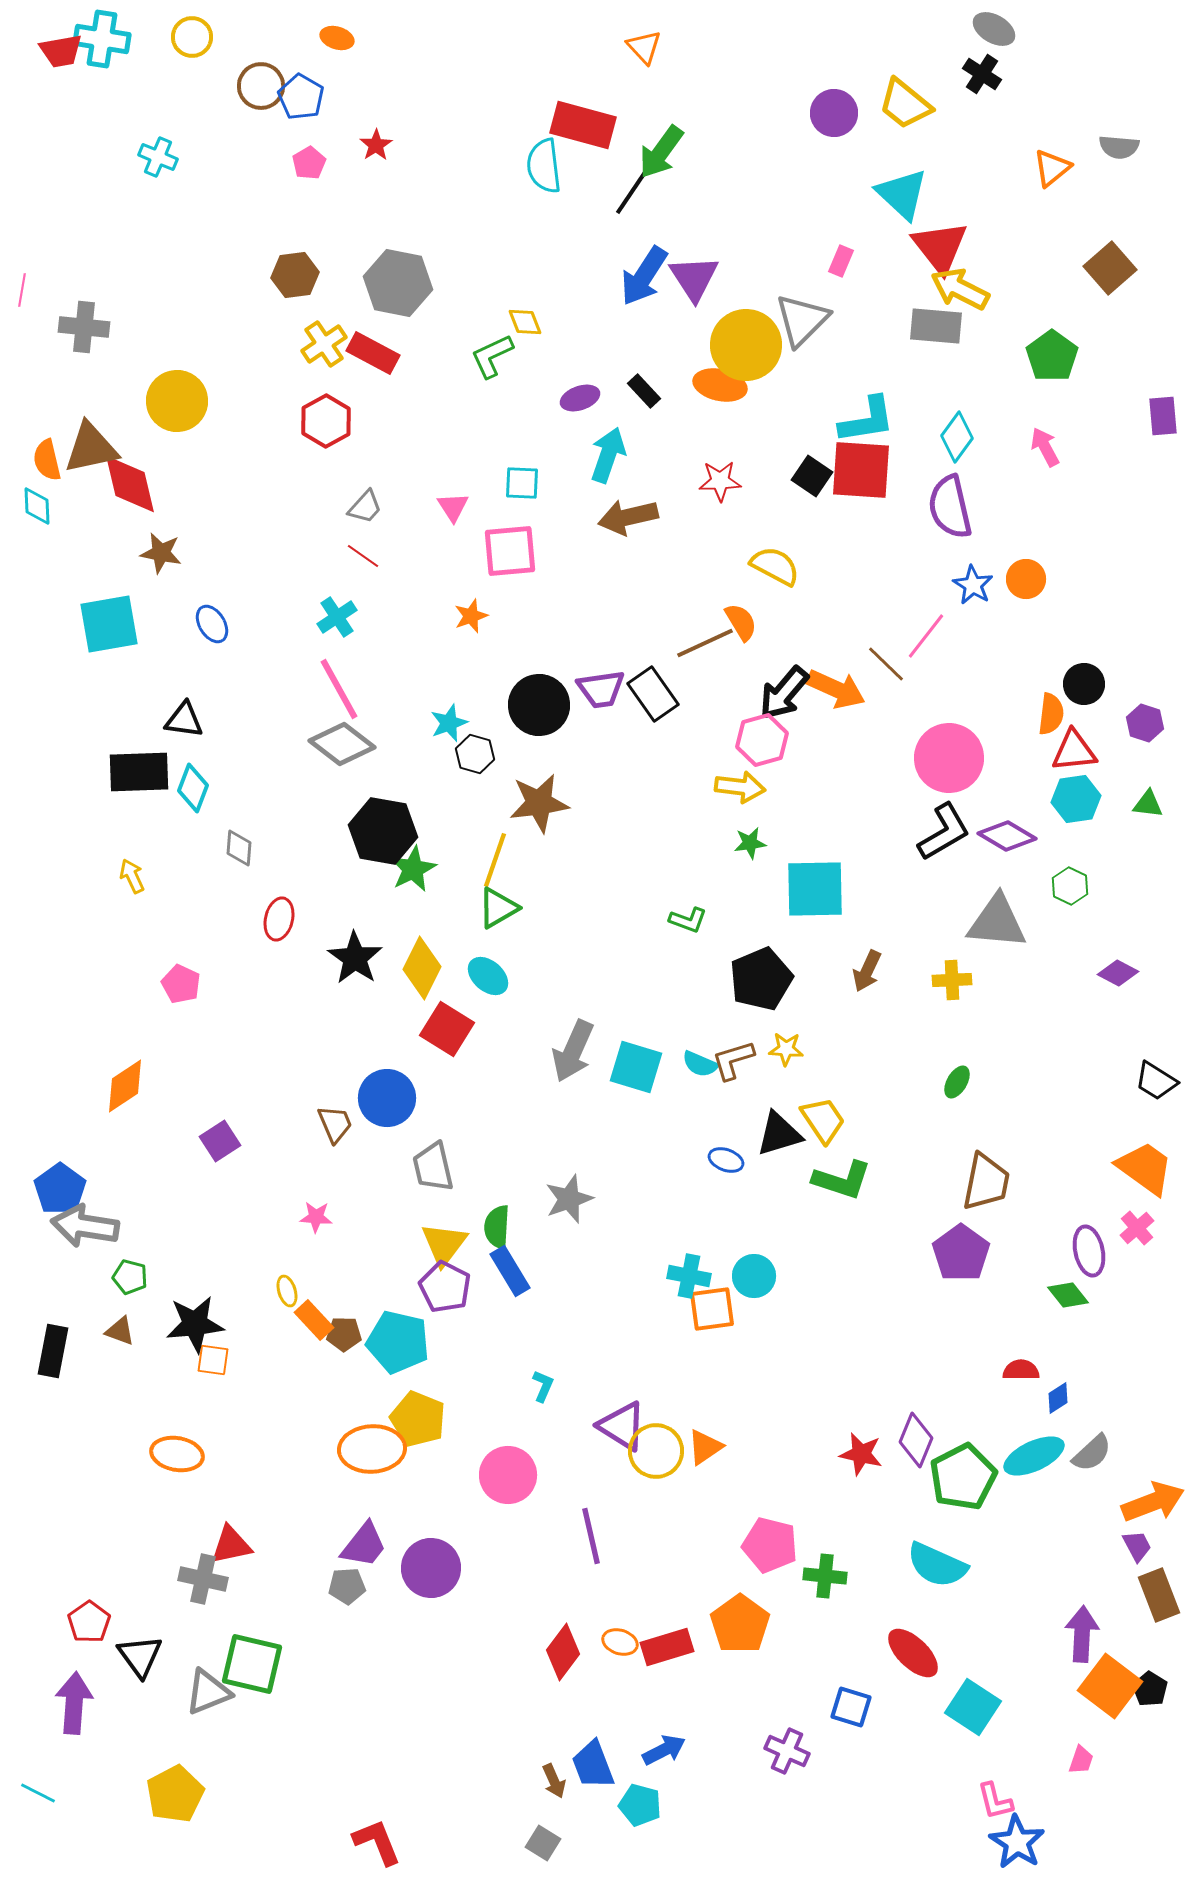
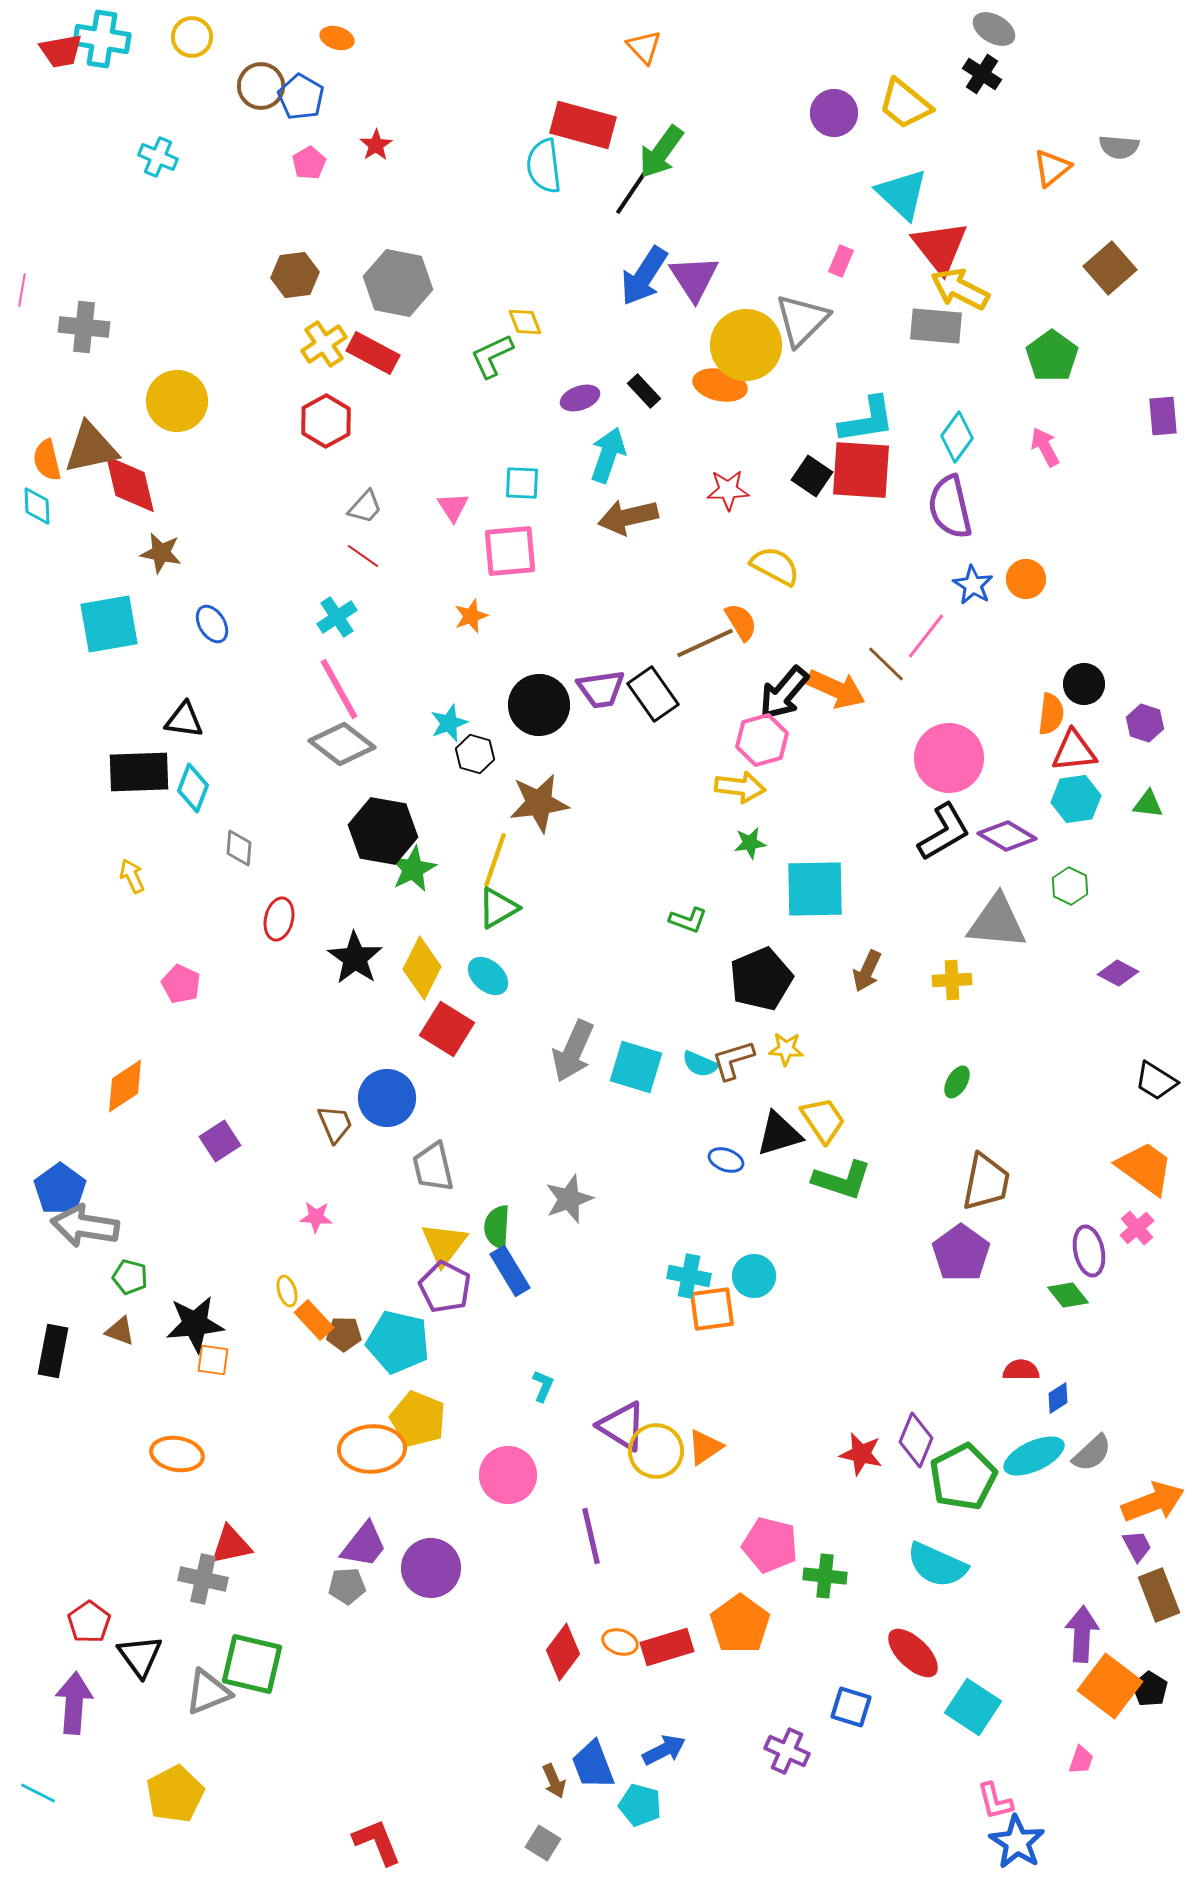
red star at (720, 481): moved 8 px right, 9 px down
